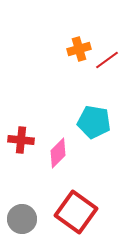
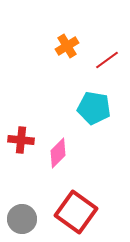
orange cross: moved 12 px left, 3 px up; rotated 15 degrees counterclockwise
cyan pentagon: moved 14 px up
